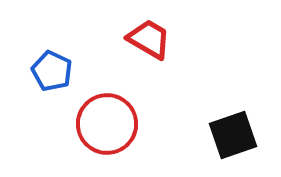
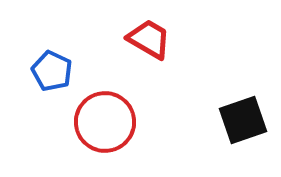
red circle: moved 2 px left, 2 px up
black square: moved 10 px right, 15 px up
